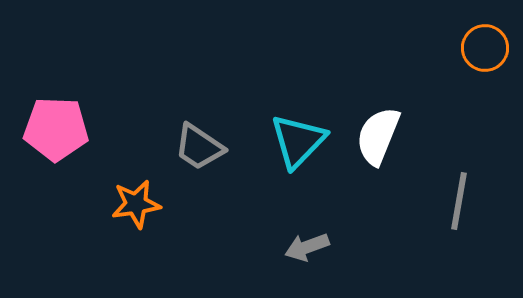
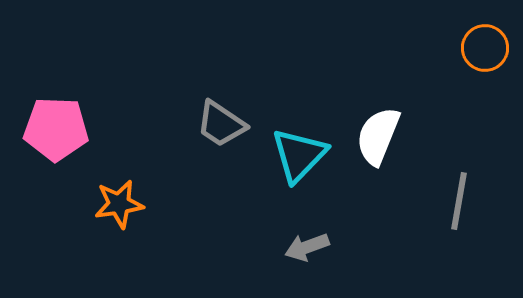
cyan triangle: moved 1 px right, 14 px down
gray trapezoid: moved 22 px right, 23 px up
orange star: moved 17 px left
